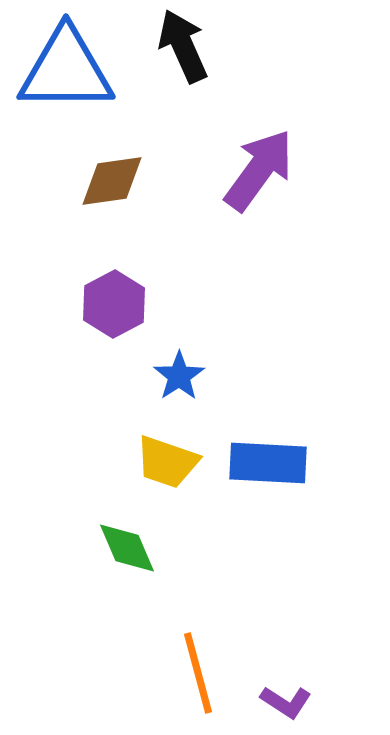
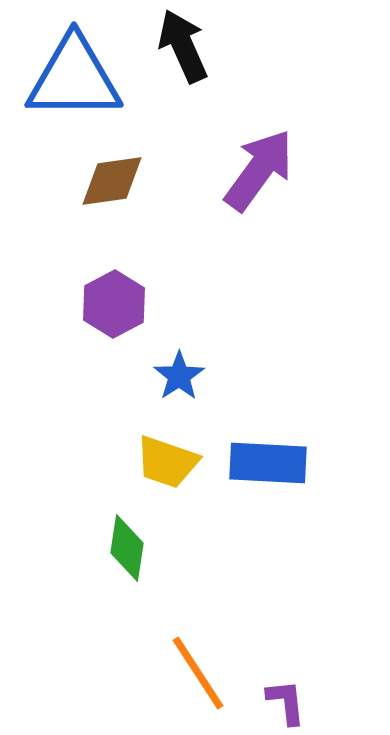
blue triangle: moved 8 px right, 8 px down
green diamond: rotated 32 degrees clockwise
orange line: rotated 18 degrees counterclockwise
purple L-shape: rotated 129 degrees counterclockwise
